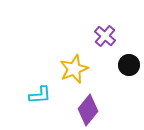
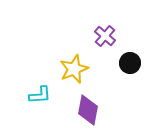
black circle: moved 1 px right, 2 px up
purple diamond: rotated 28 degrees counterclockwise
